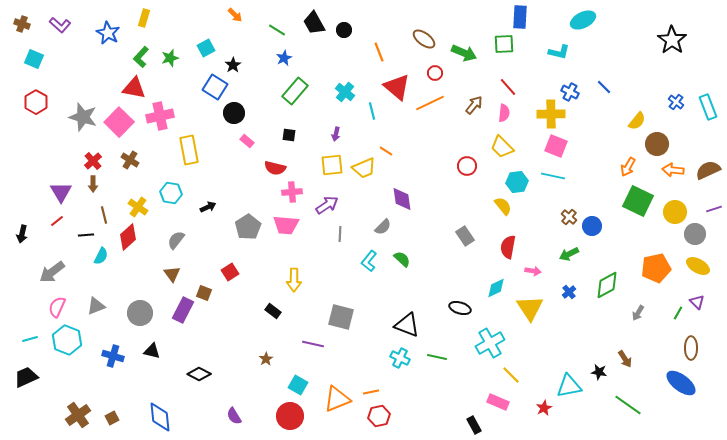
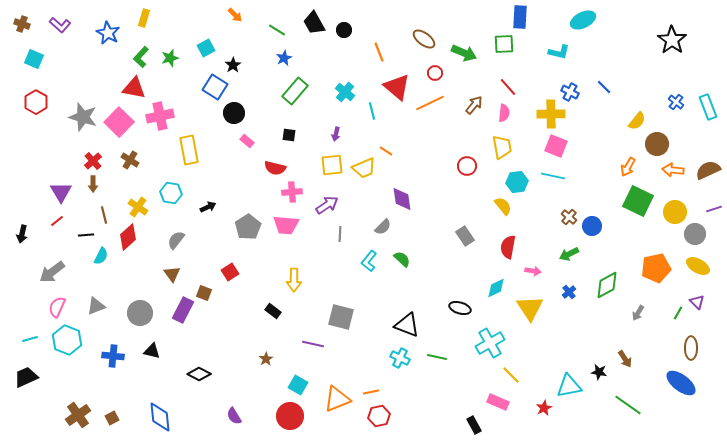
yellow trapezoid at (502, 147): rotated 145 degrees counterclockwise
blue cross at (113, 356): rotated 10 degrees counterclockwise
